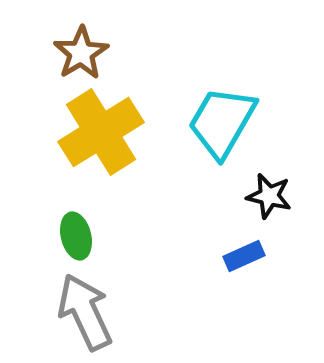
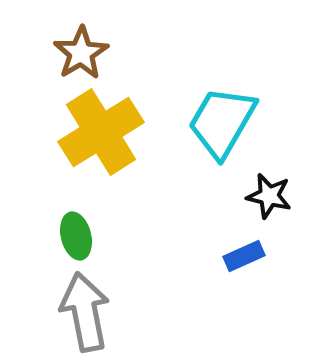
gray arrow: rotated 14 degrees clockwise
